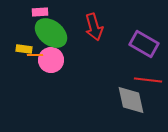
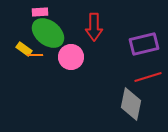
red arrow: rotated 16 degrees clockwise
green ellipse: moved 3 px left
purple rectangle: rotated 44 degrees counterclockwise
yellow rectangle: rotated 28 degrees clockwise
pink circle: moved 20 px right, 3 px up
red line: moved 3 px up; rotated 24 degrees counterclockwise
gray diamond: moved 4 px down; rotated 24 degrees clockwise
